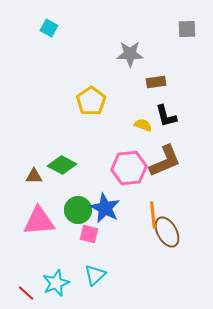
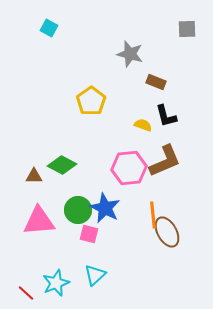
gray star: rotated 16 degrees clockwise
brown rectangle: rotated 30 degrees clockwise
